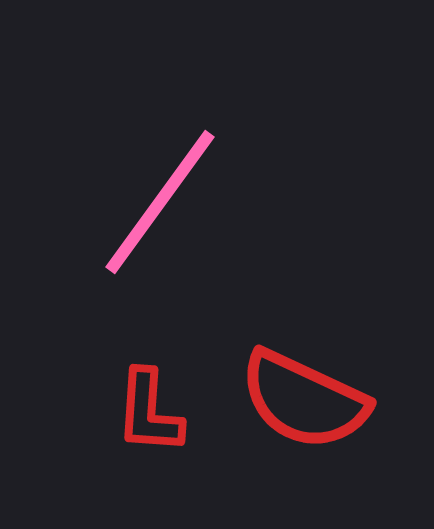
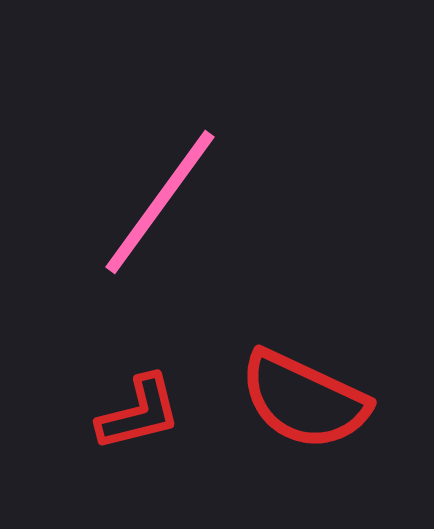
red L-shape: moved 10 px left, 1 px down; rotated 108 degrees counterclockwise
